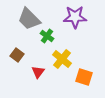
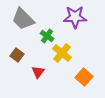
gray trapezoid: moved 6 px left
yellow cross: moved 6 px up
orange square: rotated 24 degrees clockwise
